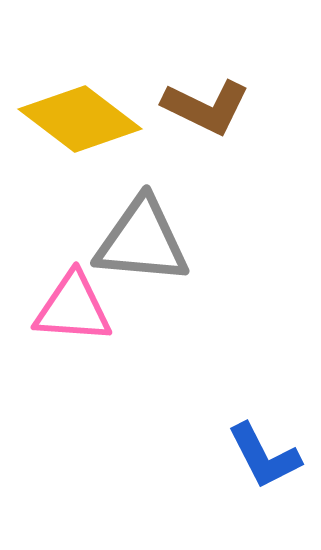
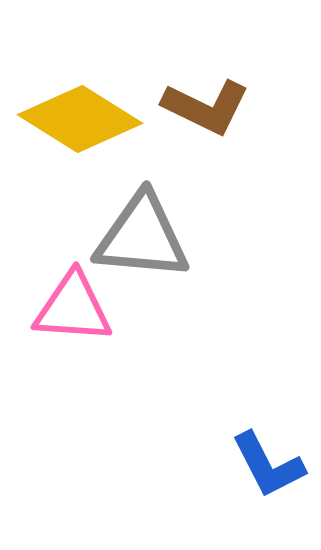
yellow diamond: rotated 5 degrees counterclockwise
gray triangle: moved 4 px up
blue L-shape: moved 4 px right, 9 px down
